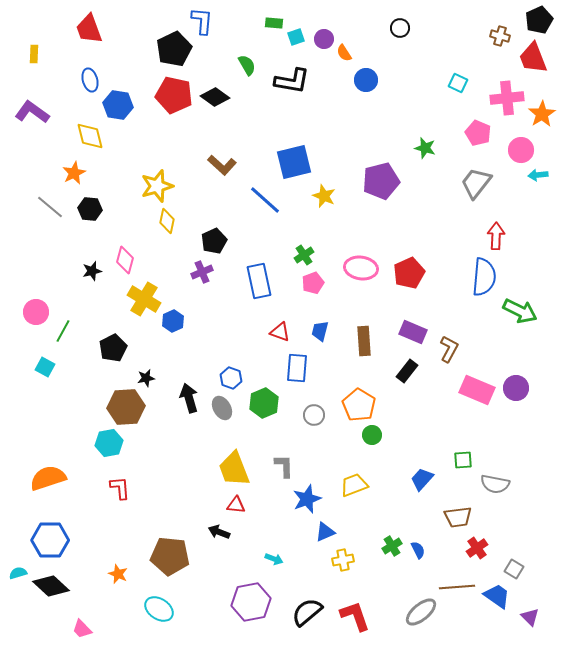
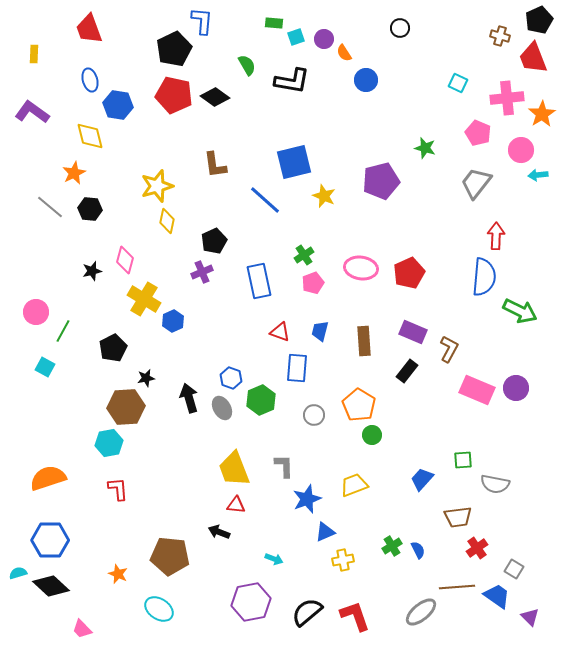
brown L-shape at (222, 165): moved 7 px left; rotated 40 degrees clockwise
green hexagon at (264, 403): moved 3 px left, 3 px up
red L-shape at (120, 488): moved 2 px left, 1 px down
